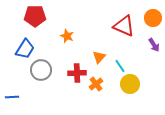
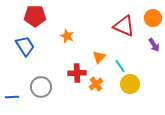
blue trapezoid: moved 3 px up; rotated 65 degrees counterclockwise
gray circle: moved 17 px down
